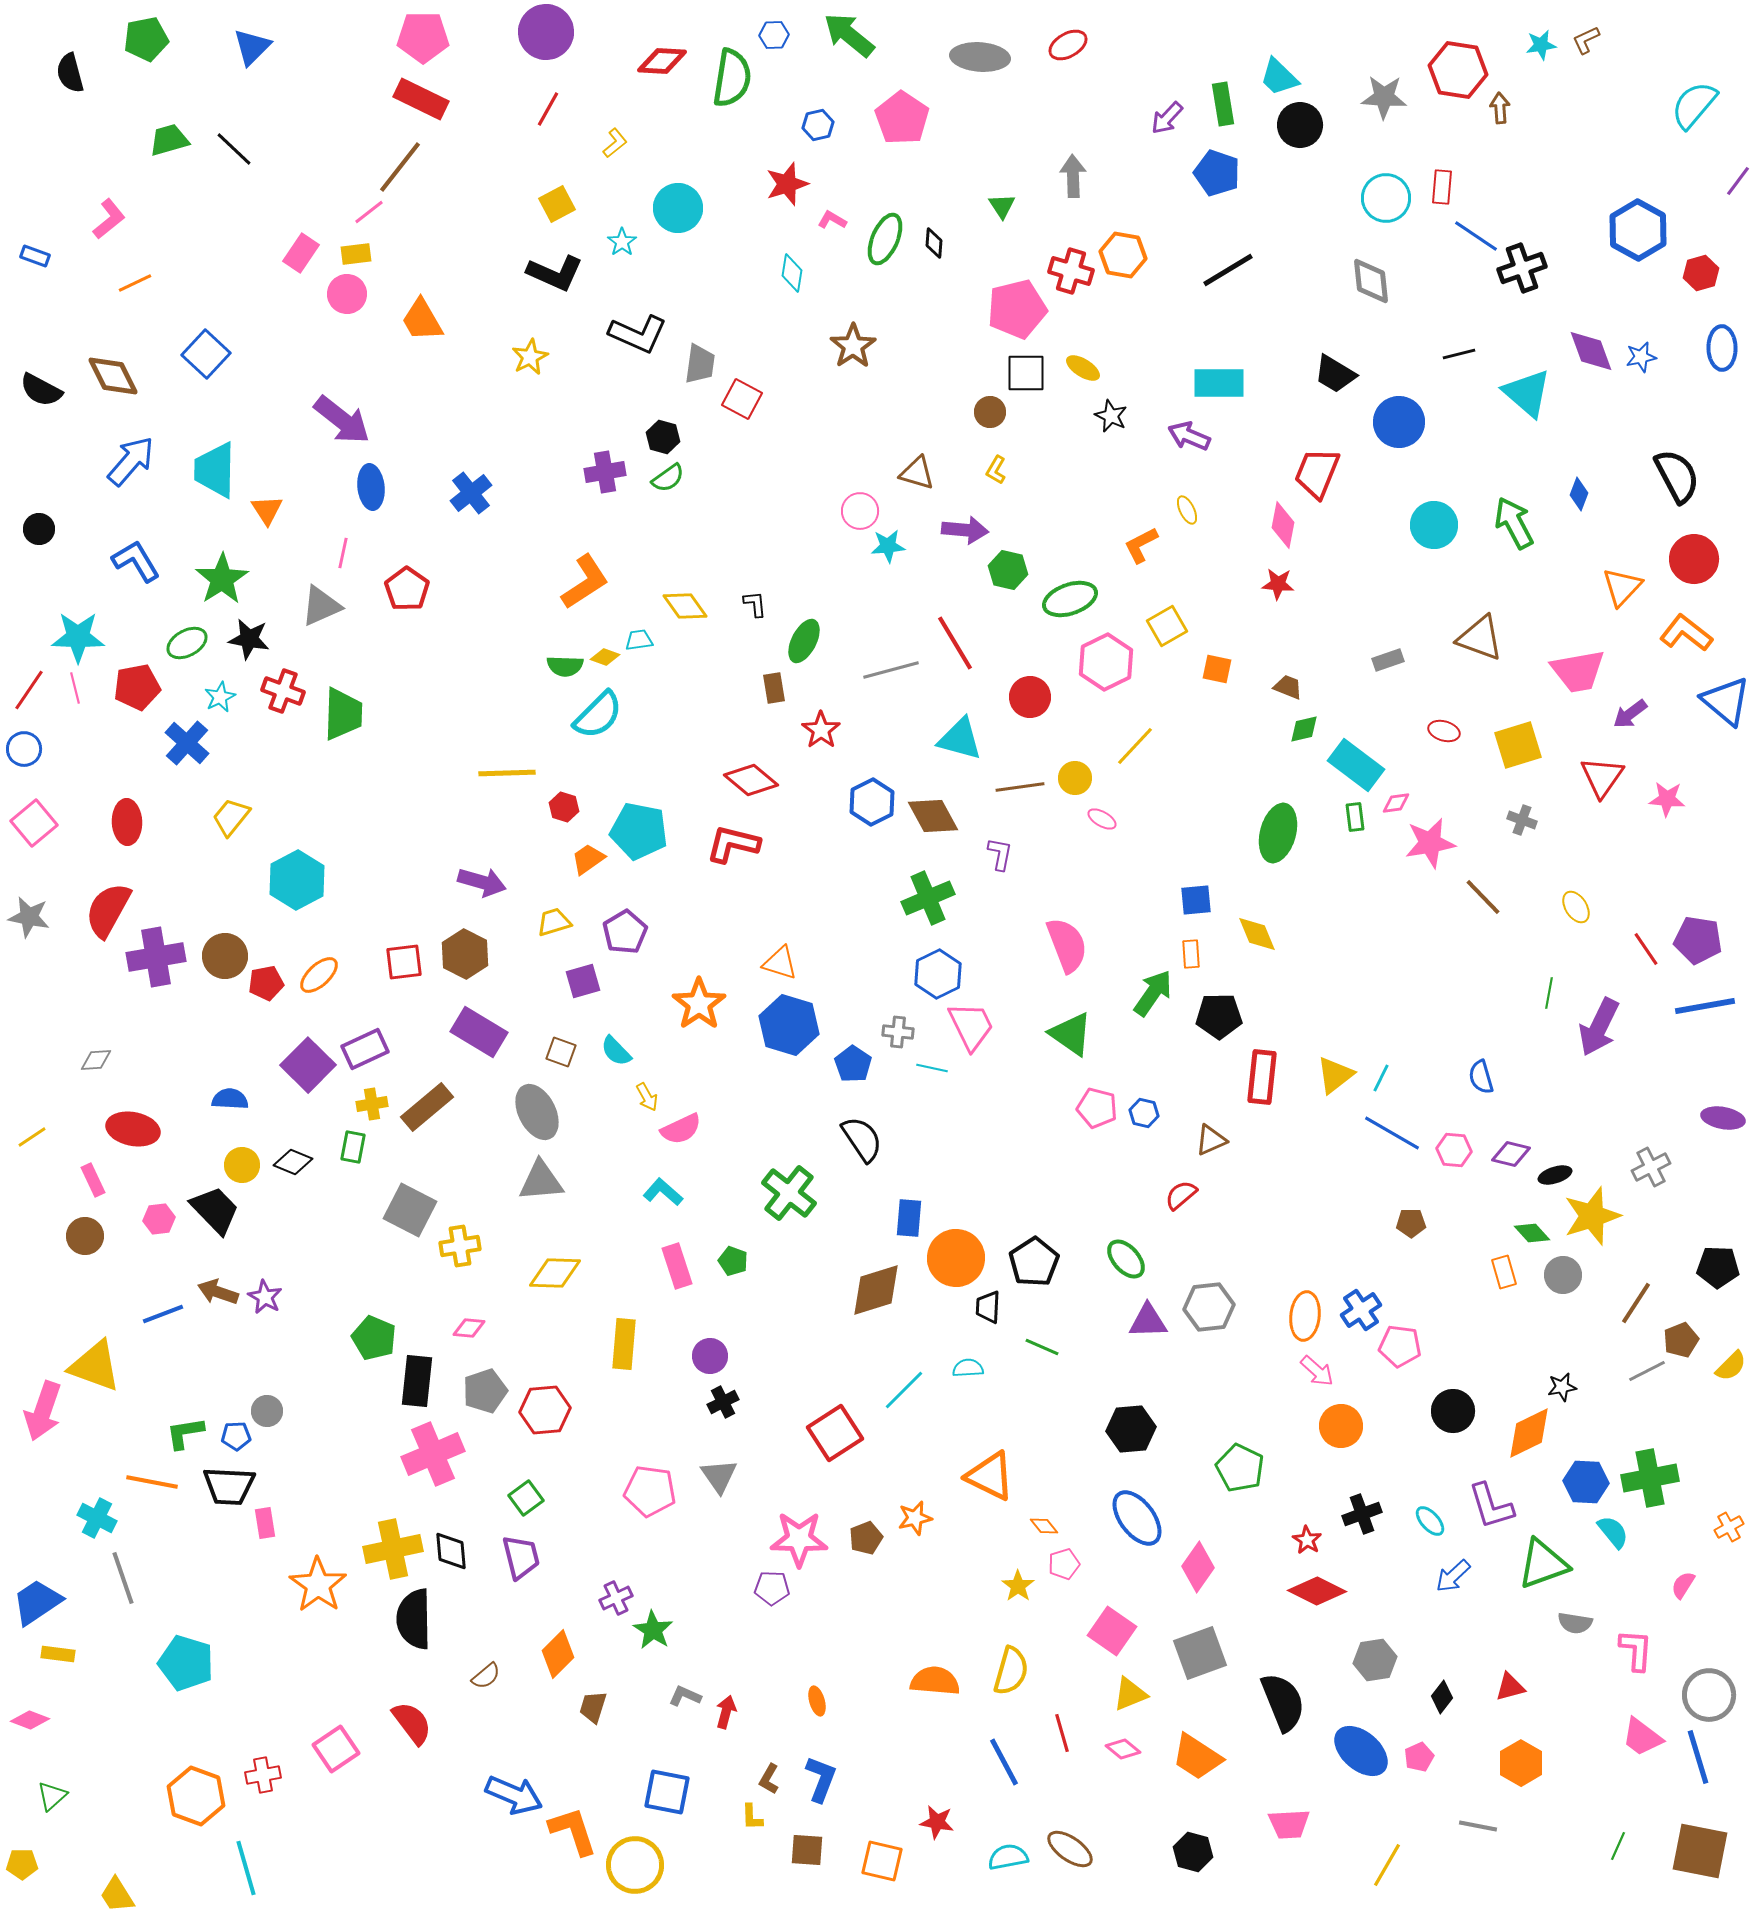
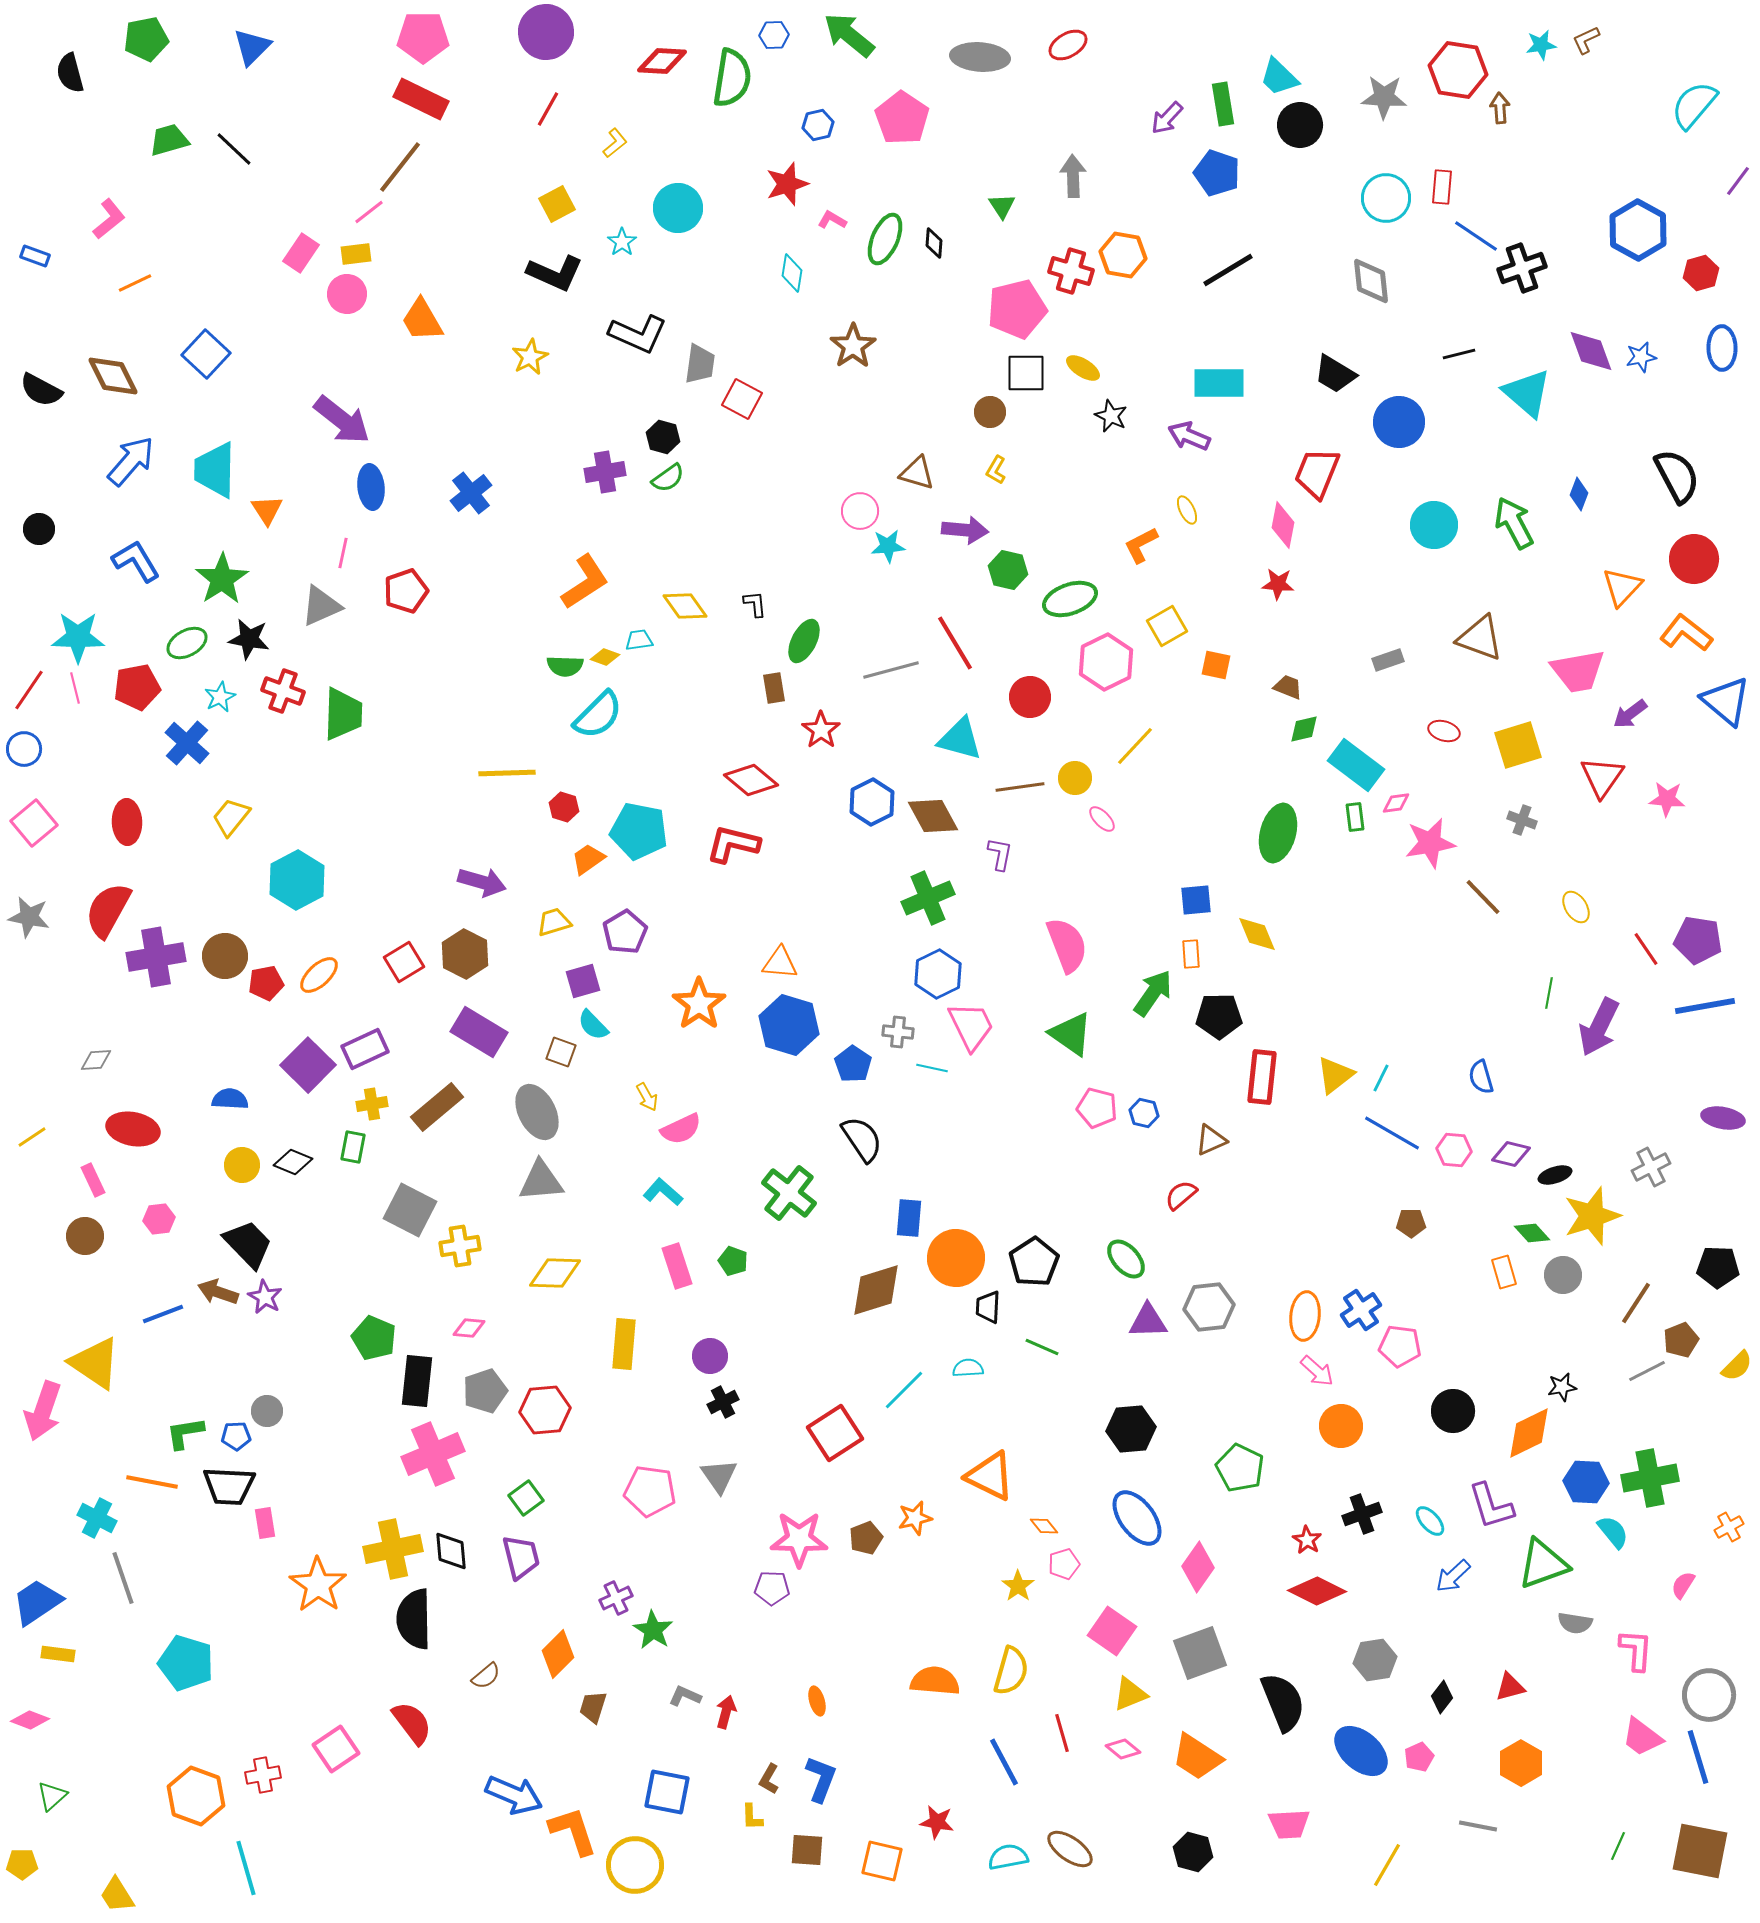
red pentagon at (407, 589): moved 1 px left, 2 px down; rotated 18 degrees clockwise
orange square at (1217, 669): moved 1 px left, 4 px up
pink ellipse at (1102, 819): rotated 16 degrees clockwise
red square at (404, 962): rotated 24 degrees counterclockwise
orange triangle at (780, 963): rotated 12 degrees counterclockwise
cyan semicircle at (616, 1051): moved 23 px left, 26 px up
brown rectangle at (427, 1107): moved 10 px right
black trapezoid at (215, 1210): moved 33 px right, 34 px down
yellow triangle at (95, 1366): moved 3 px up; rotated 14 degrees clockwise
yellow semicircle at (1731, 1366): moved 6 px right
